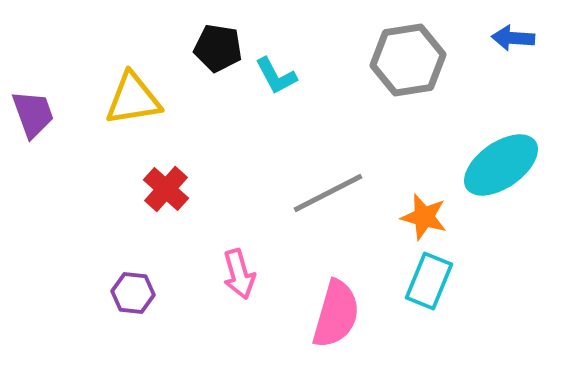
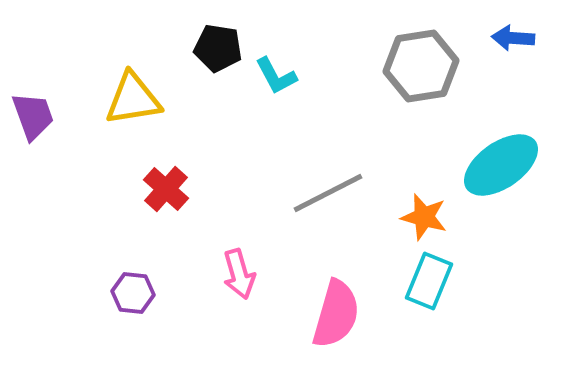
gray hexagon: moved 13 px right, 6 px down
purple trapezoid: moved 2 px down
